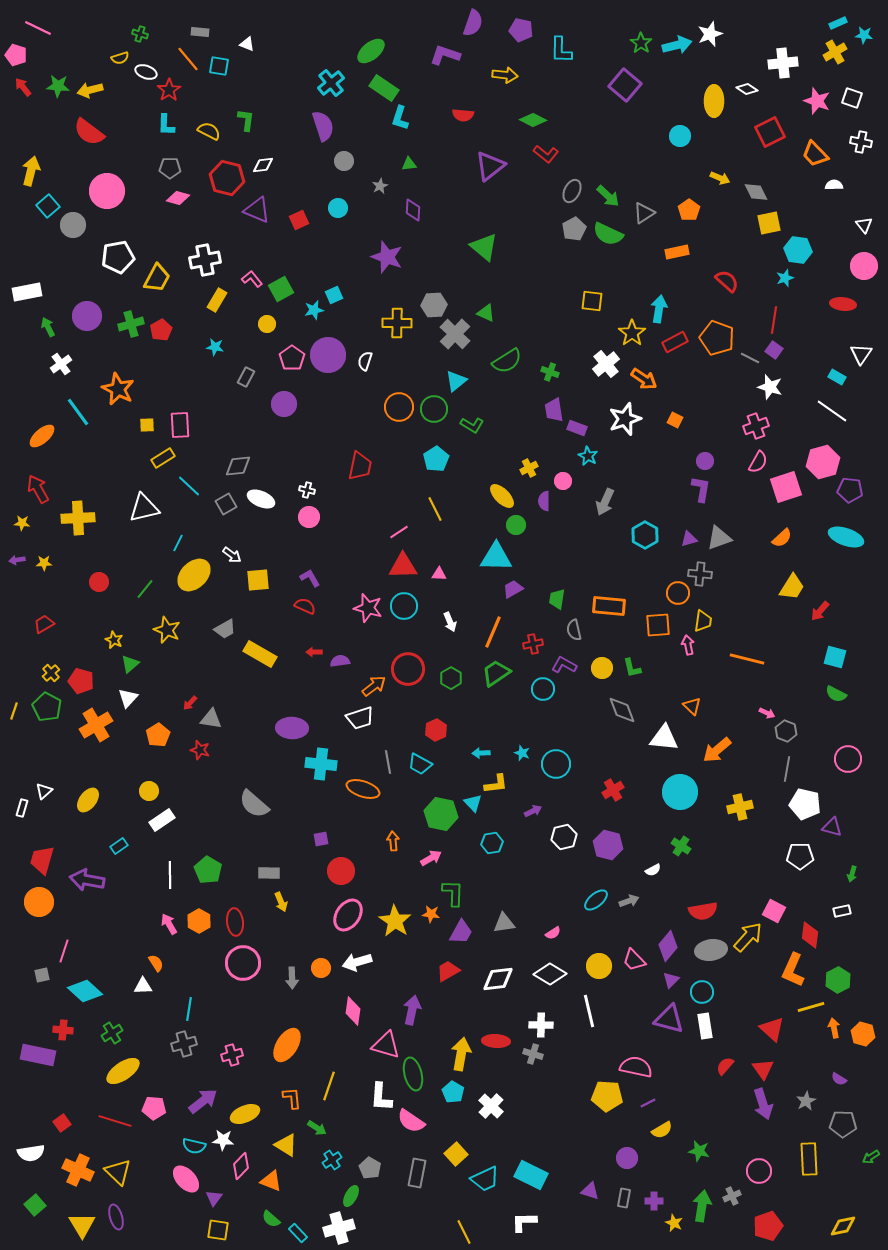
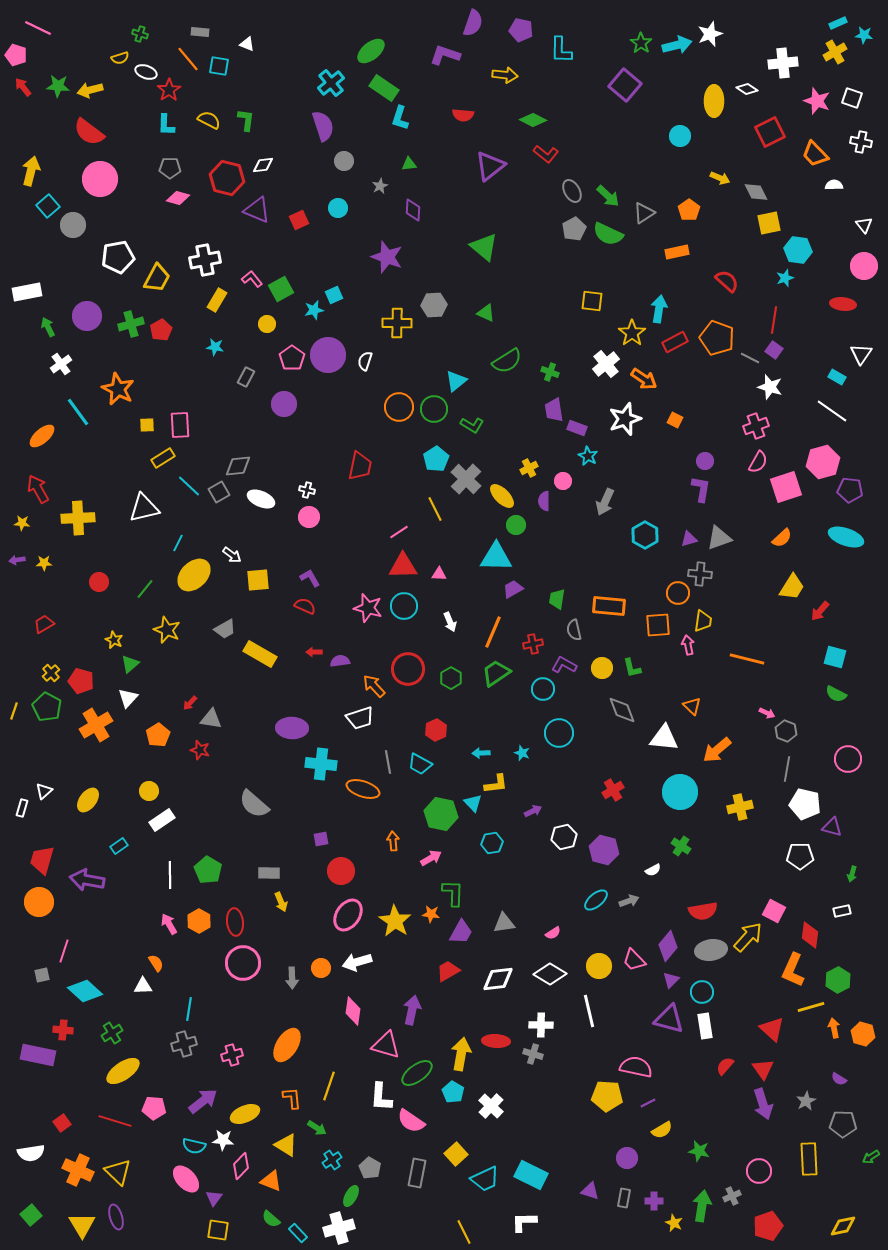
yellow semicircle at (209, 131): moved 11 px up
pink circle at (107, 191): moved 7 px left, 12 px up
gray ellipse at (572, 191): rotated 55 degrees counterclockwise
gray cross at (455, 334): moved 11 px right, 145 px down
gray square at (226, 504): moved 7 px left, 12 px up
orange arrow at (374, 686): rotated 95 degrees counterclockwise
cyan circle at (556, 764): moved 3 px right, 31 px up
purple hexagon at (608, 845): moved 4 px left, 5 px down
green ellipse at (413, 1074): moved 4 px right, 1 px up; rotated 68 degrees clockwise
green square at (35, 1205): moved 4 px left, 10 px down
